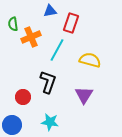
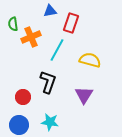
blue circle: moved 7 px right
